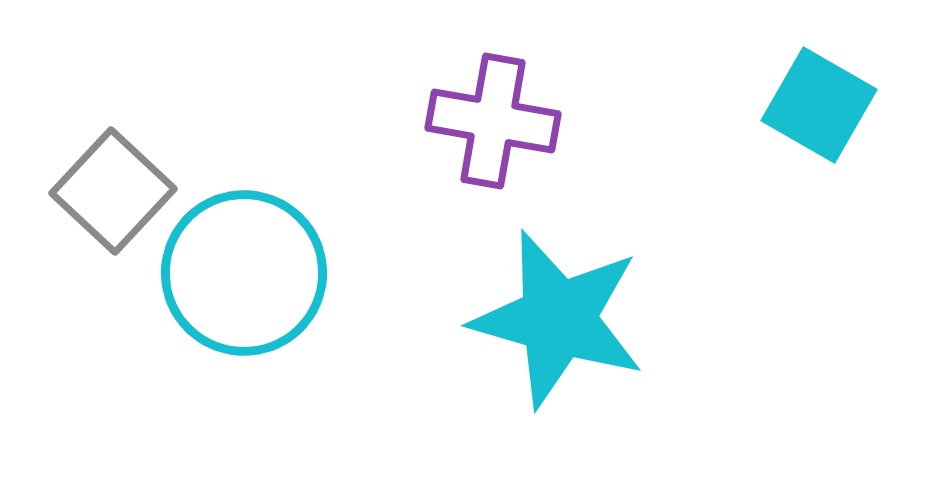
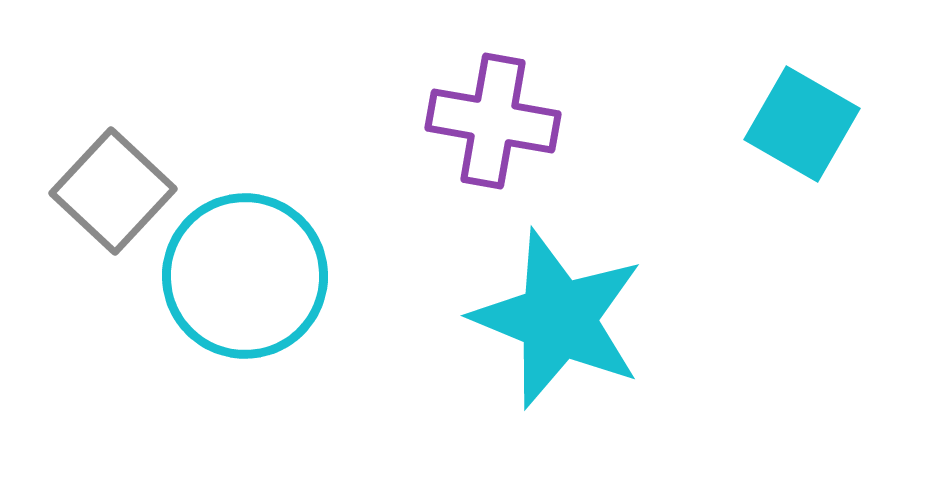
cyan square: moved 17 px left, 19 px down
cyan circle: moved 1 px right, 3 px down
cyan star: rotated 6 degrees clockwise
